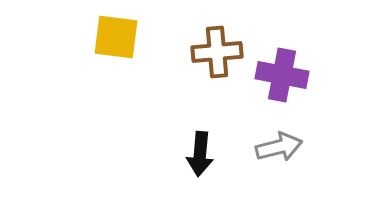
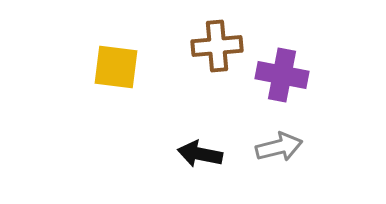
yellow square: moved 30 px down
brown cross: moved 6 px up
black arrow: rotated 96 degrees clockwise
